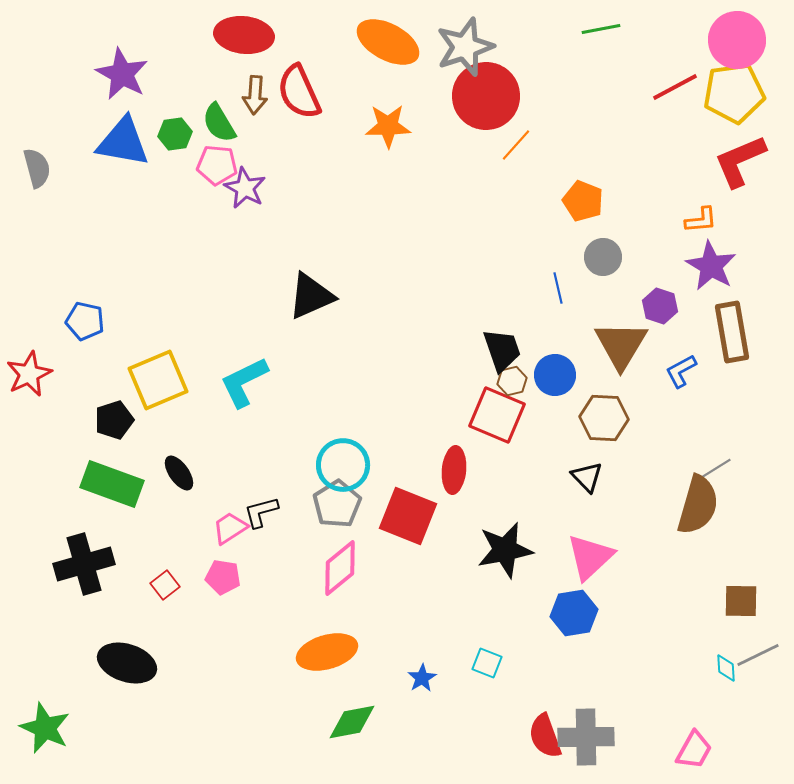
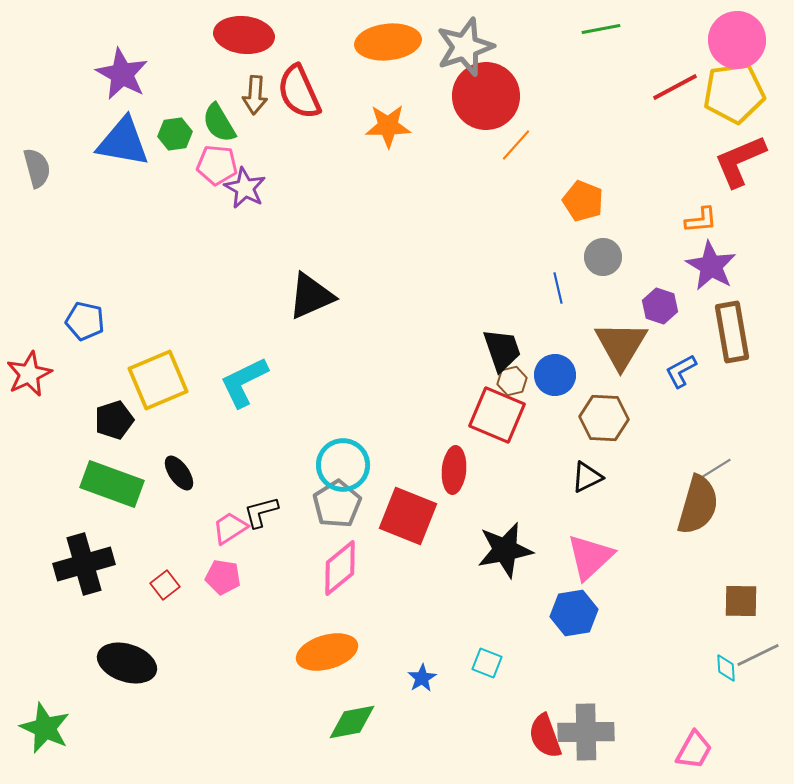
orange ellipse at (388, 42): rotated 34 degrees counterclockwise
black triangle at (587, 477): rotated 48 degrees clockwise
gray cross at (586, 737): moved 5 px up
